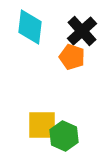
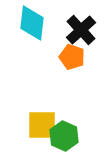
cyan diamond: moved 2 px right, 4 px up
black cross: moved 1 px left, 1 px up
